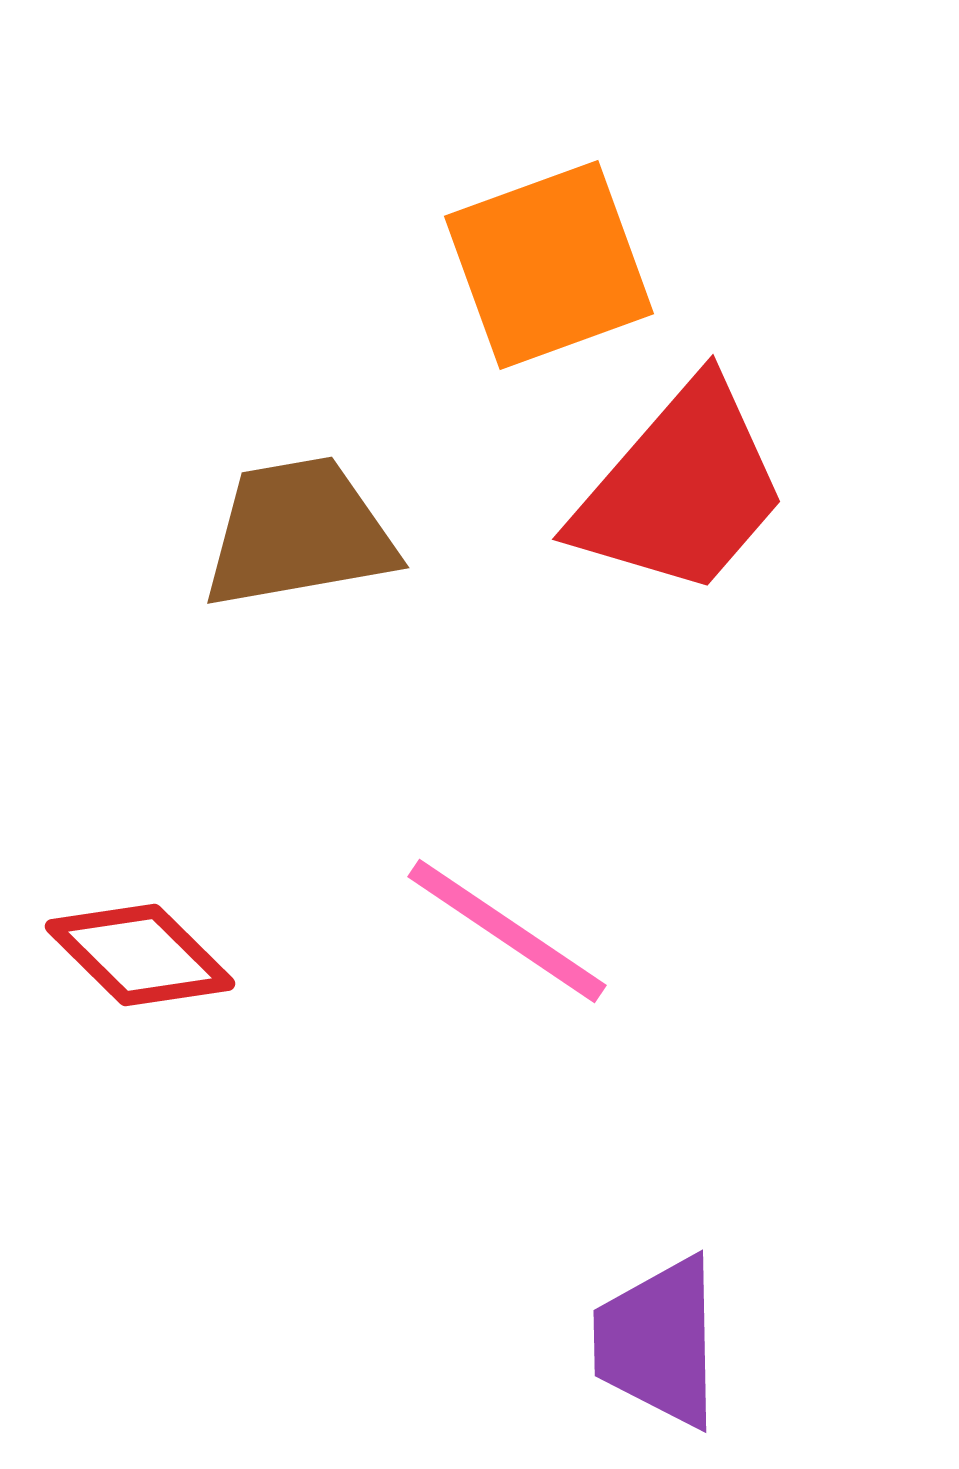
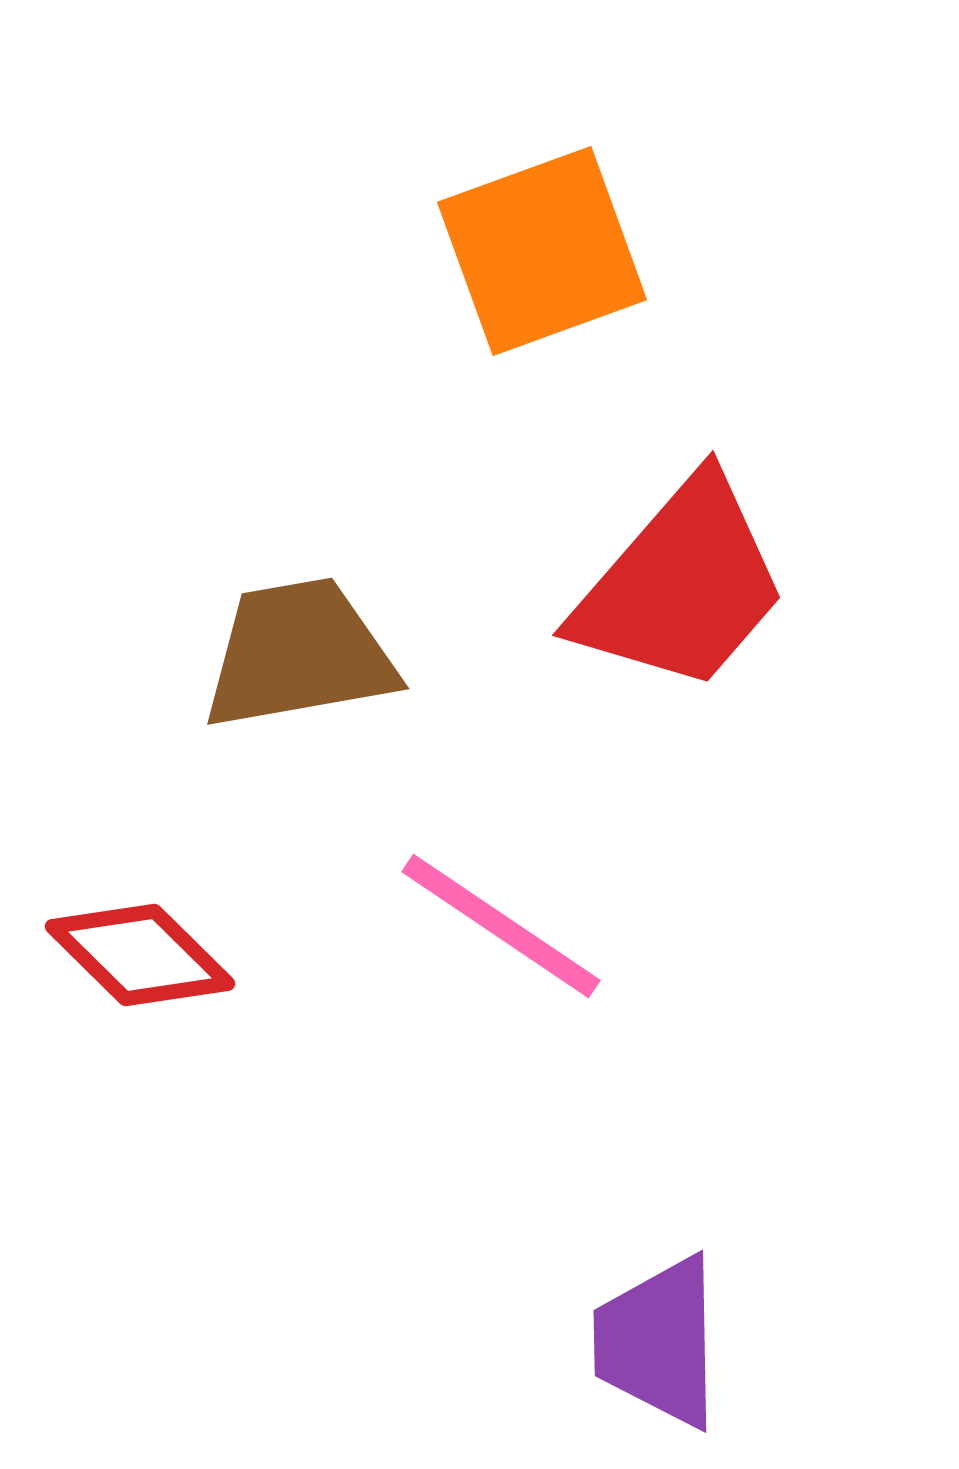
orange square: moved 7 px left, 14 px up
red trapezoid: moved 96 px down
brown trapezoid: moved 121 px down
pink line: moved 6 px left, 5 px up
